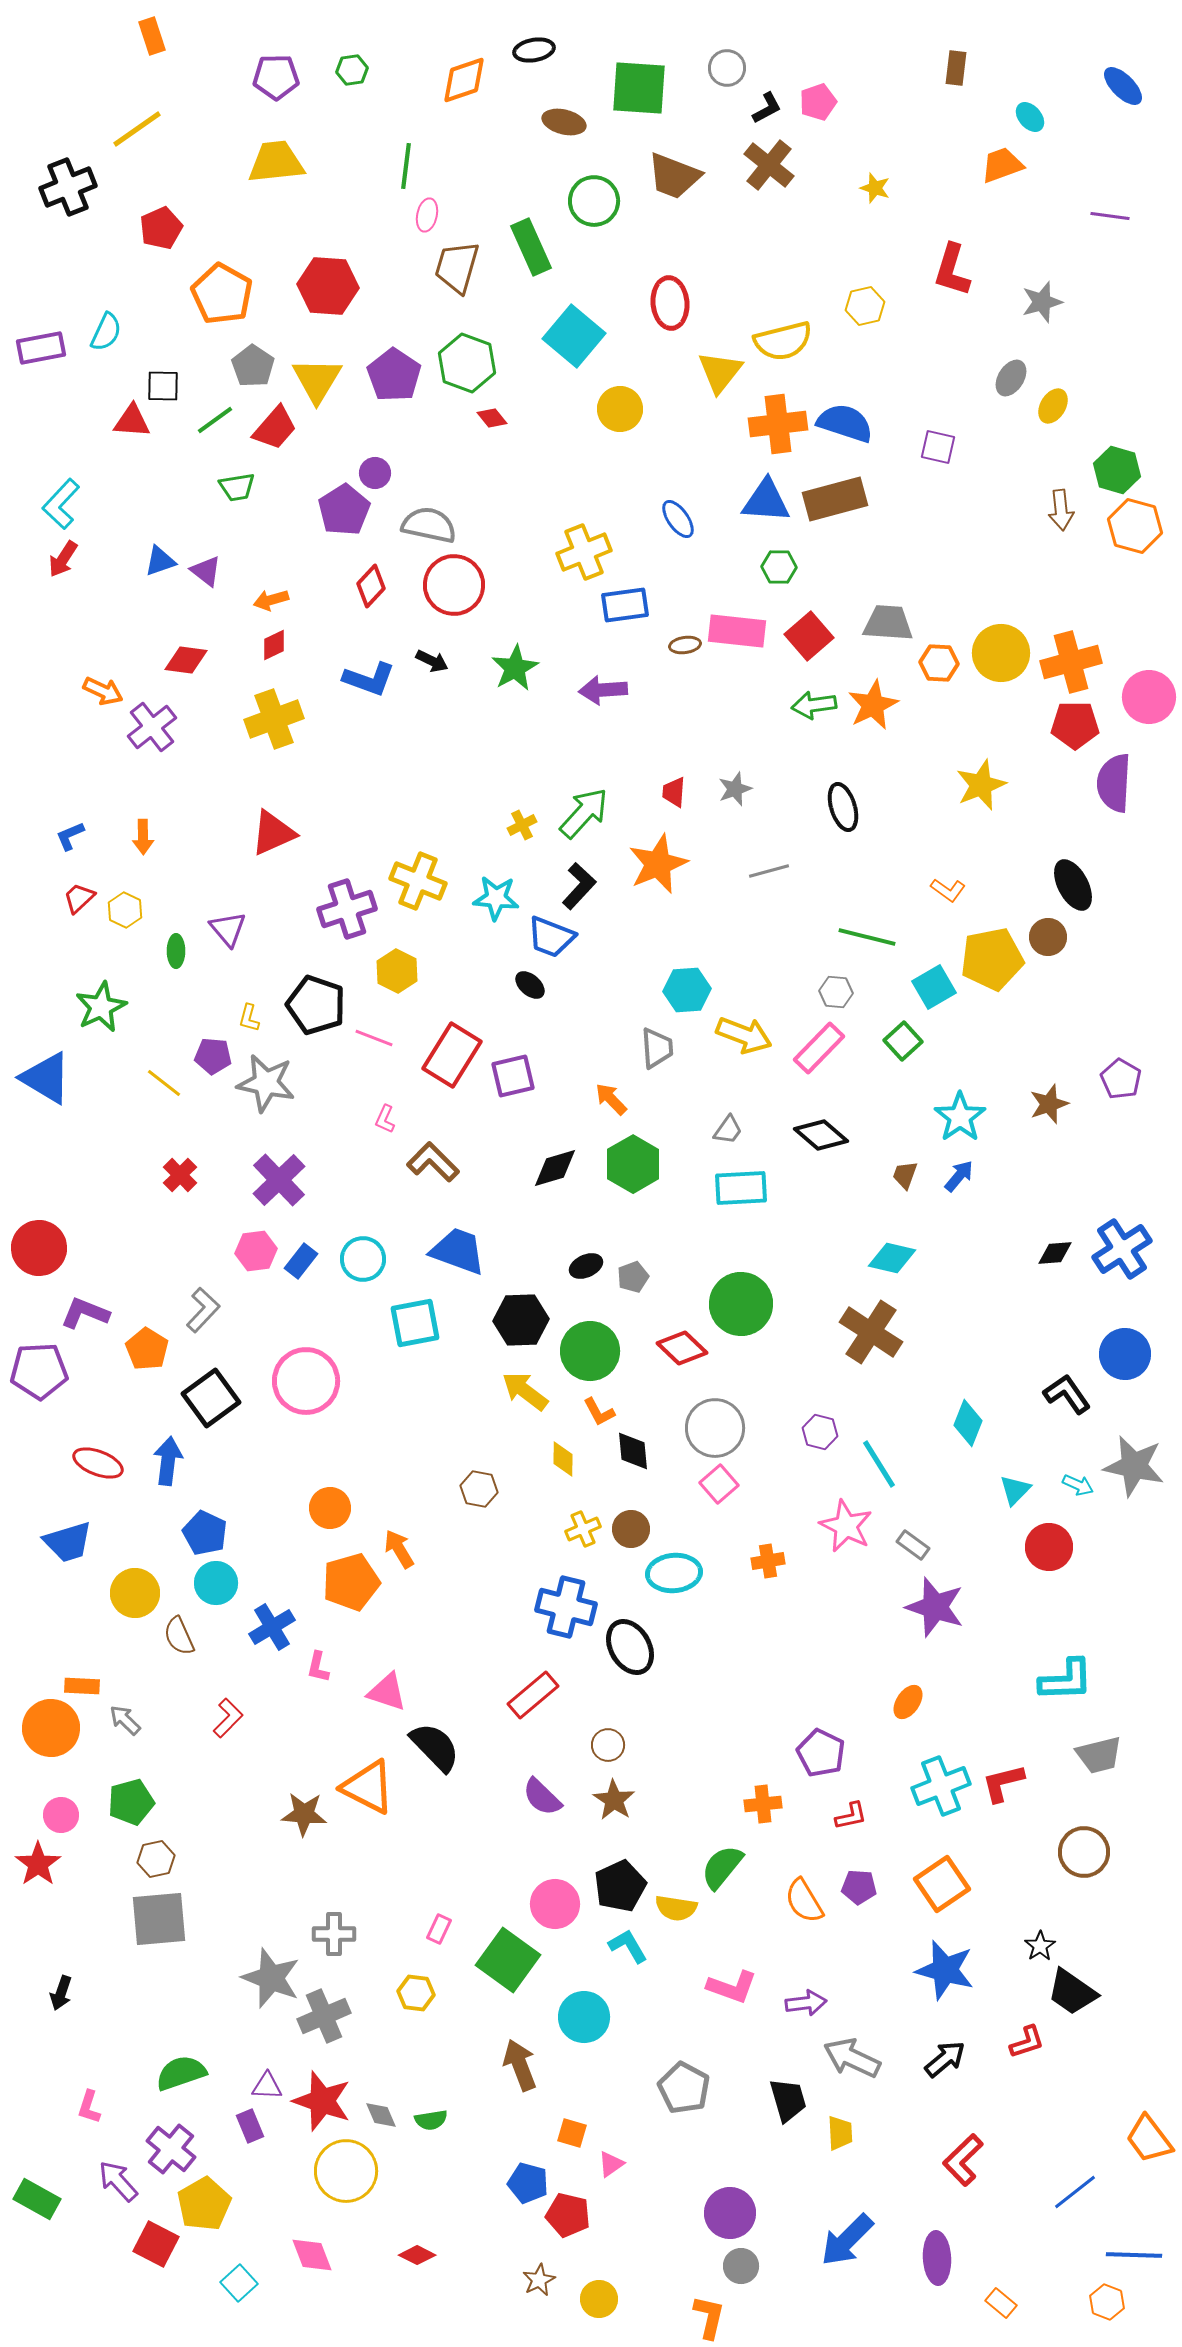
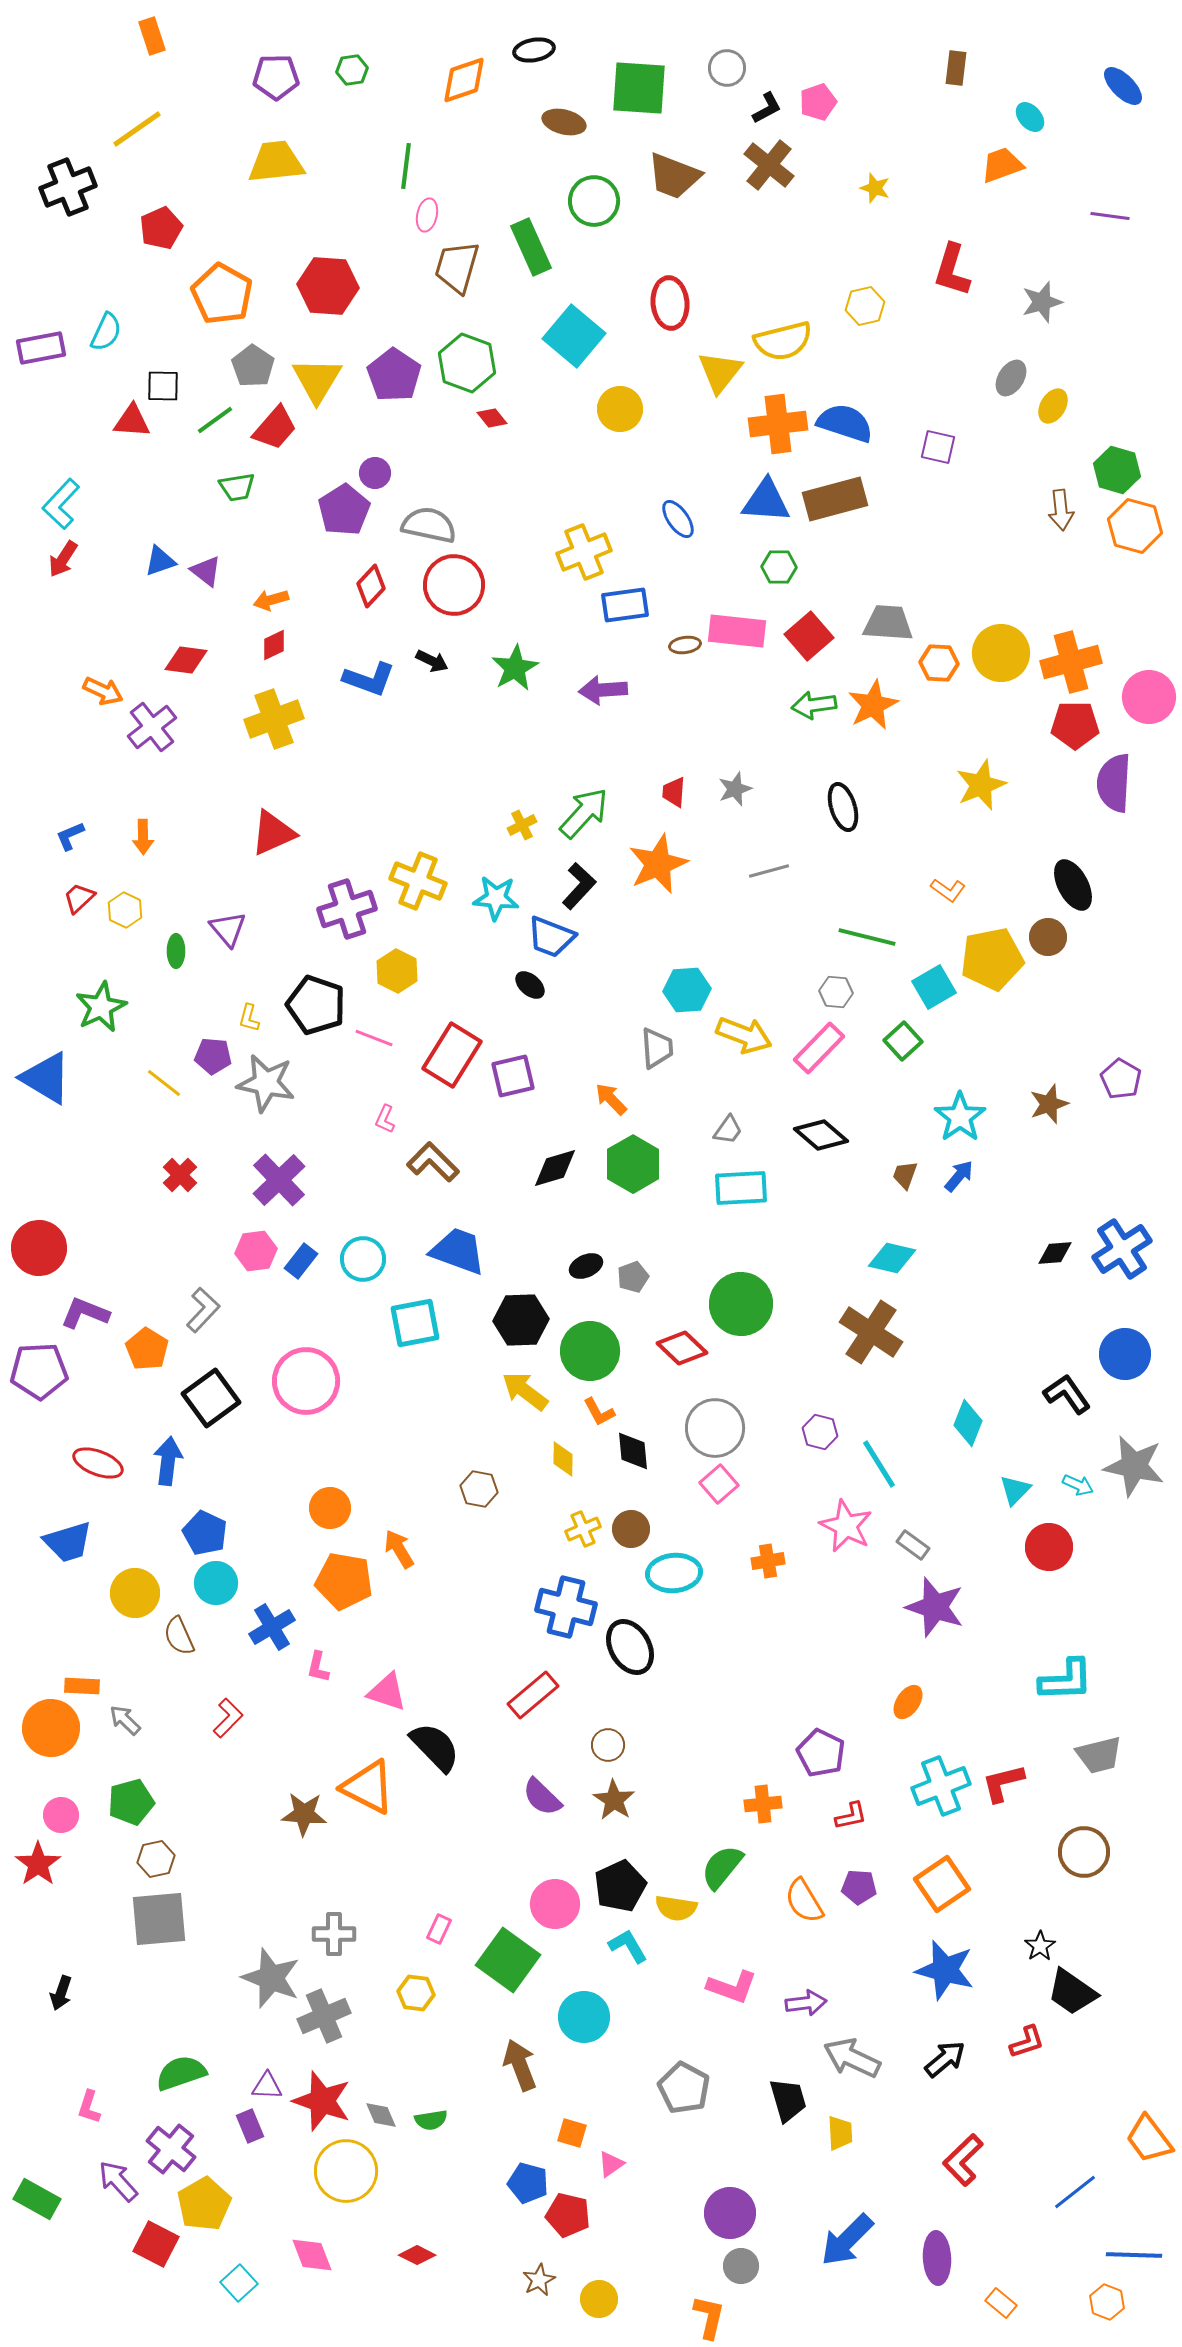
orange pentagon at (351, 1582): moved 7 px left, 1 px up; rotated 26 degrees clockwise
